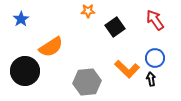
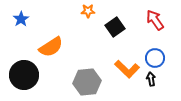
black circle: moved 1 px left, 4 px down
